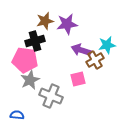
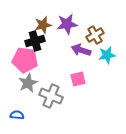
brown star: moved 2 px left, 4 px down
cyan star: moved 10 px down
brown cross: moved 25 px up
gray star: moved 2 px left, 3 px down
